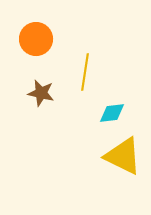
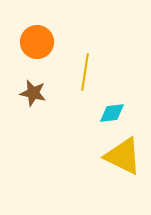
orange circle: moved 1 px right, 3 px down
brown star: moved 8 px left
